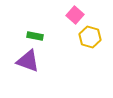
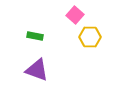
yellow hexagon: rotated 15 degrees counterclockwise
purple triangle: moved 9 px right, 9 px down
